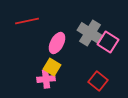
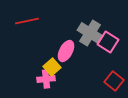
pink ellipse: moved 9 px right, 8 px down
yellow square: rotated 18 degrees clockwise
red square: moved 16 px right
